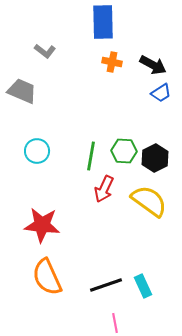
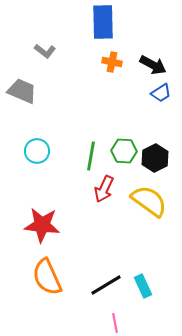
black line: rotated 12 degrees counterclockwise
